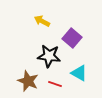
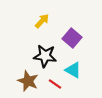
yellow arrow: rotated 105 degrees clockwise
black star: moved 4 px left
cyan triangle: moved 6 px left, 3 px up
red line: rotated 16 degrees clockwise
